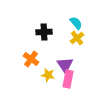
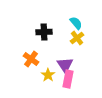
yellow star: rotated 24 degrees clockwise
